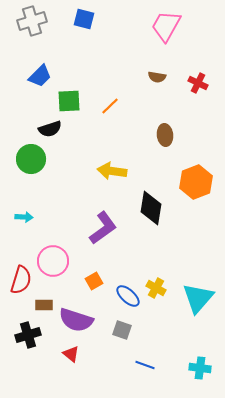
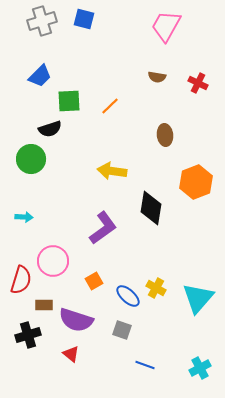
gray cross: moved 10 px right
cyan cross: rotated 35 degrees counterclockwise
